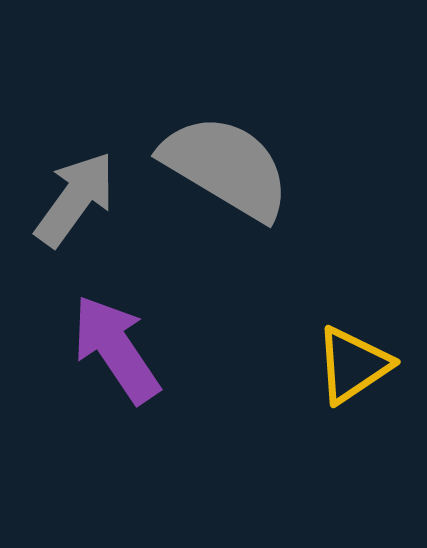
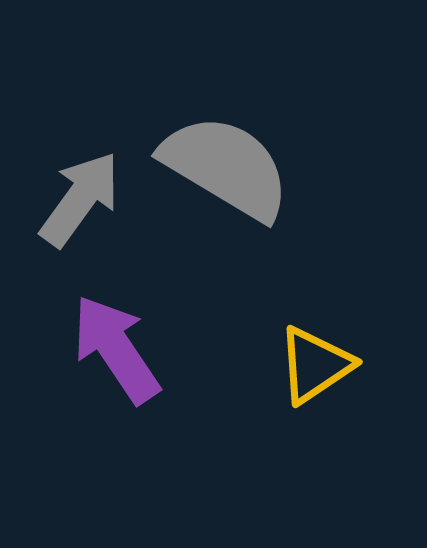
gray arrow: moved 5 px right
yellow triangle: moved 38 px left
